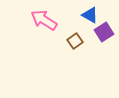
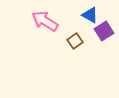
pink arrow: moved 1 px right, 1 px down
purple square: moved 1 px up
